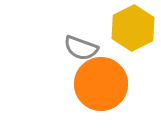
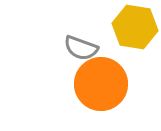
yellow hexagon: moved 2 px right, 1 px up; rotated 24 degrees counterclockwise
